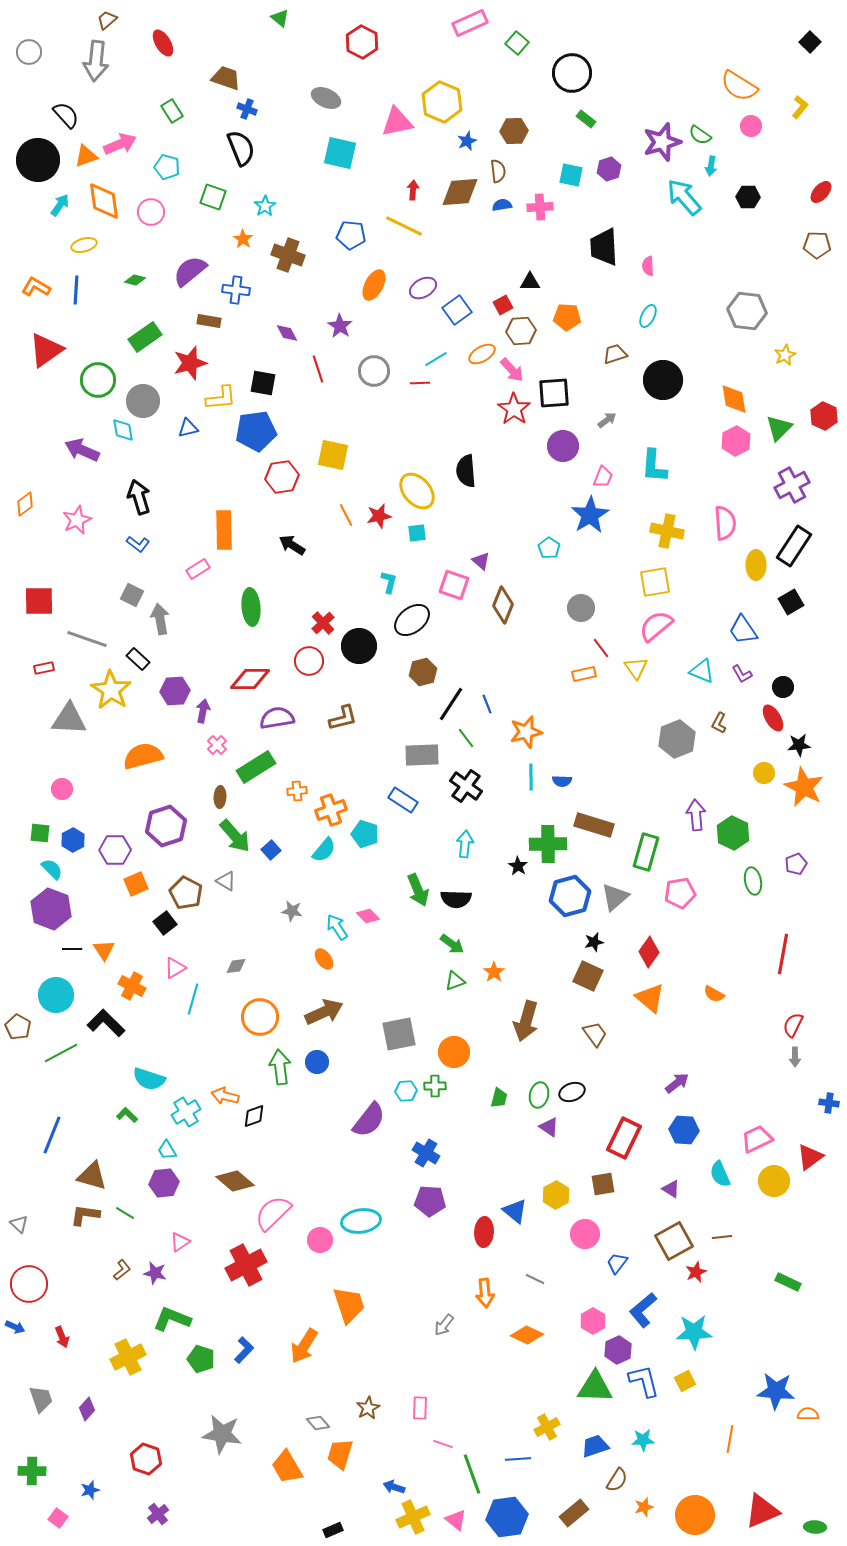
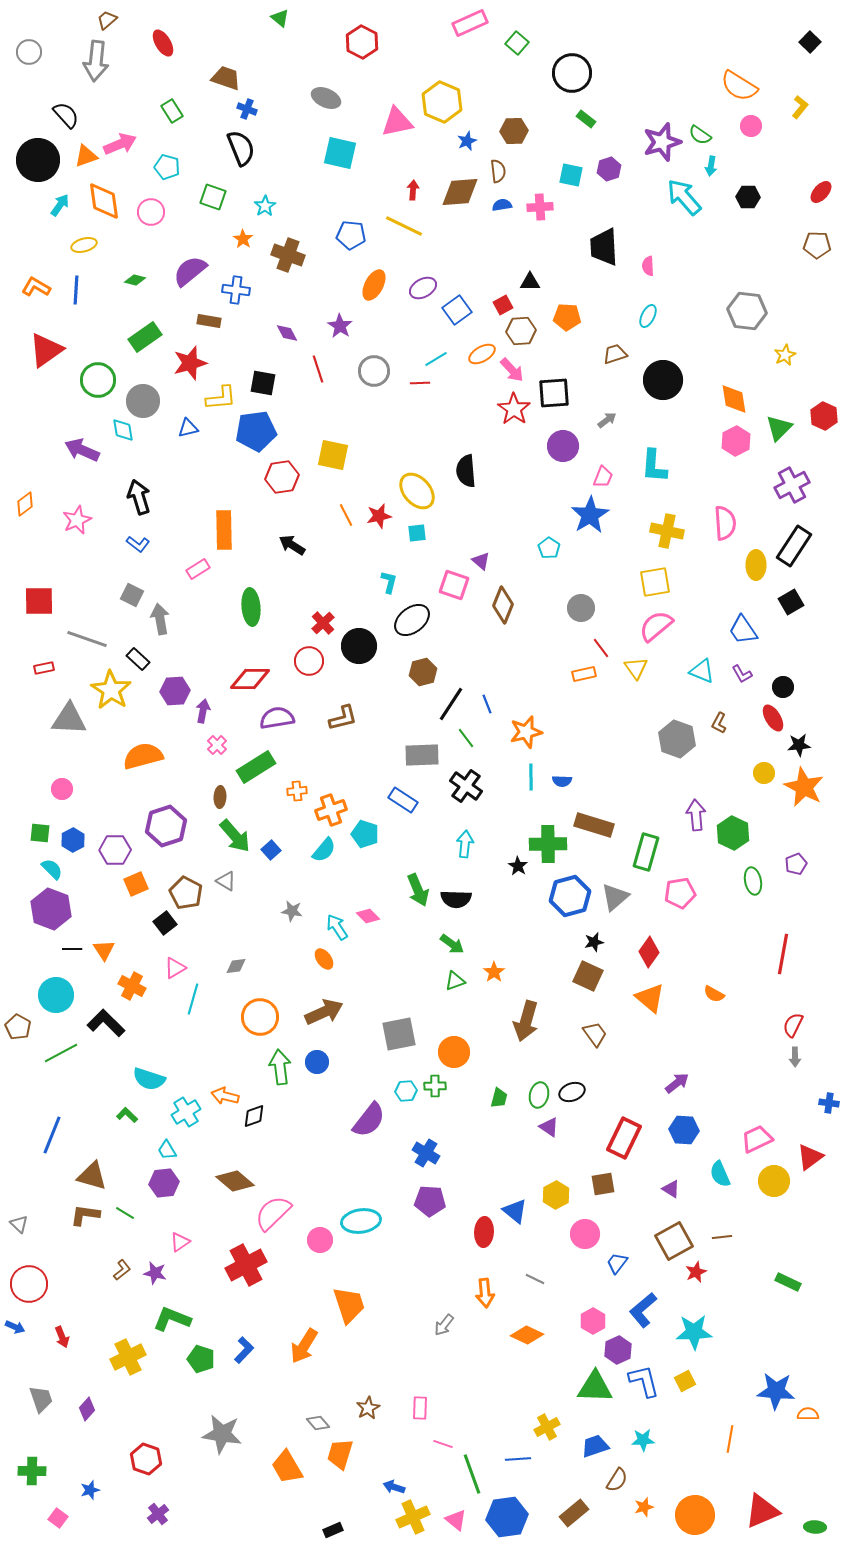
gray hexagon at (677, 739): rotated 18 degrees counterclockwise
